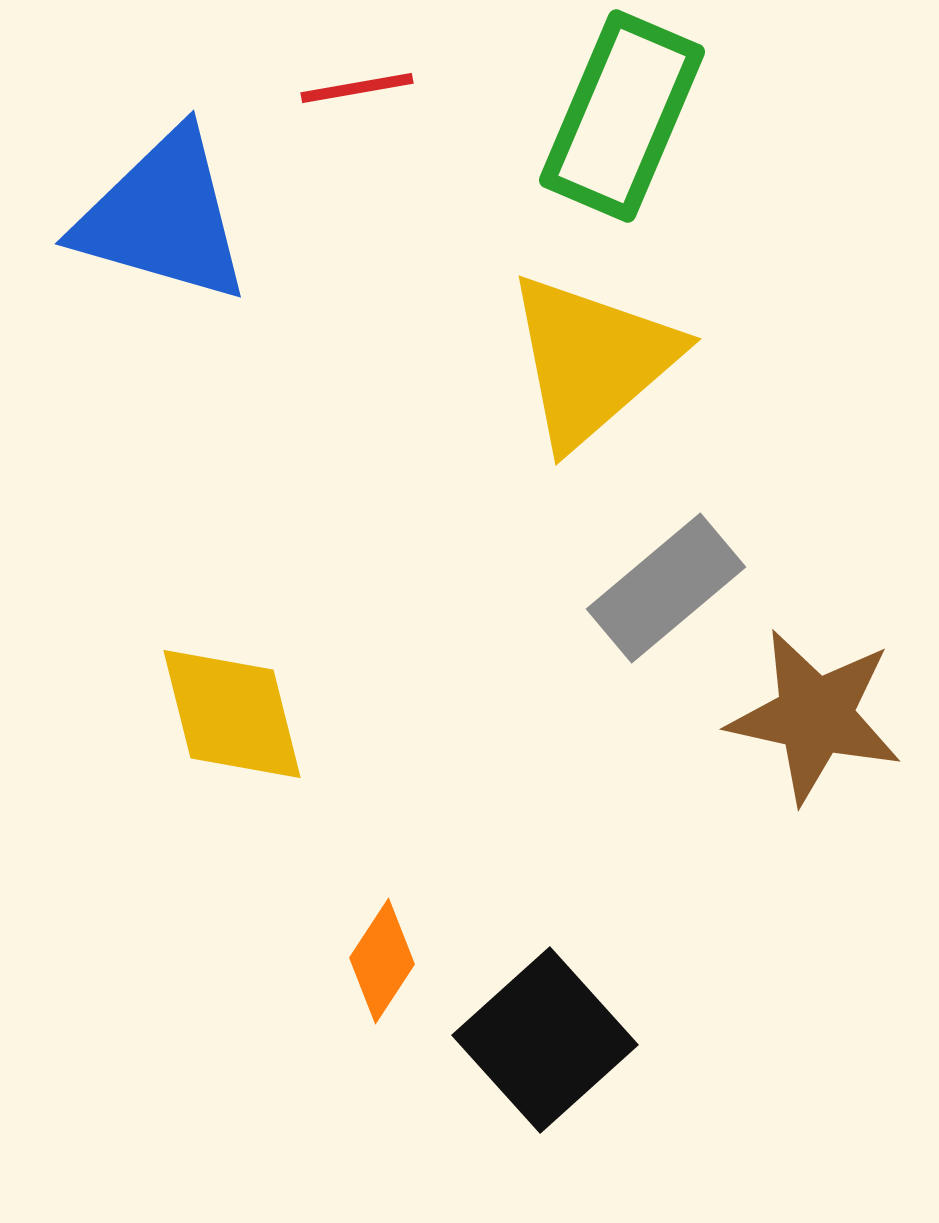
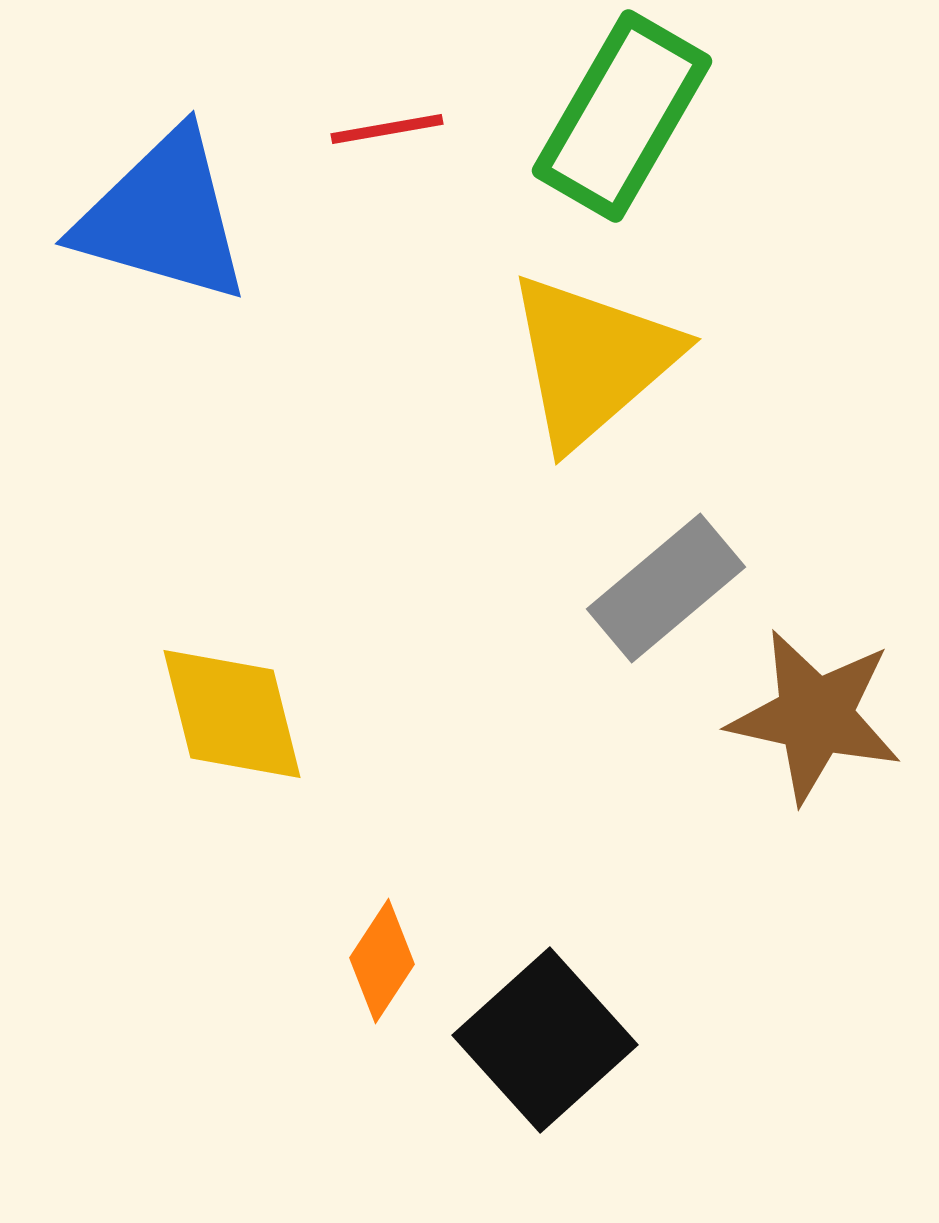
red line: moved 30 px right, 41 px down
green rectangle: rotated 7 degrees clockwise
